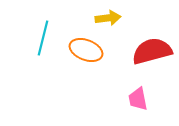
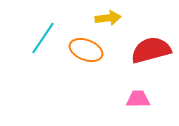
cyan line: rotated 20 degrees clockwise
red semicircle: moved 1 px left, 1 px up
pink trapezoid: rotated 100 degrees clockwise
